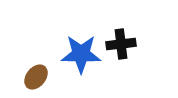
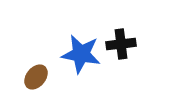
blue star: rotated 9 degrees clockwise
